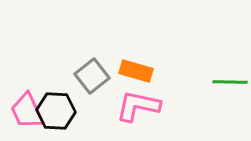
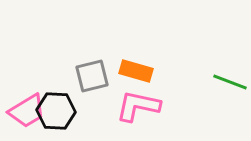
gray square: rotated 24 degrees clockwise
green line: rotated 20 degrees clockwise
pink trapezoid: rotated 96 degrees counterclockwise
